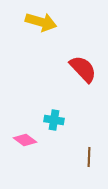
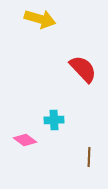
yellow arrow: moved 1 px left, 3 px up
cyan cross: rotated 12 degrees counterclockwise
